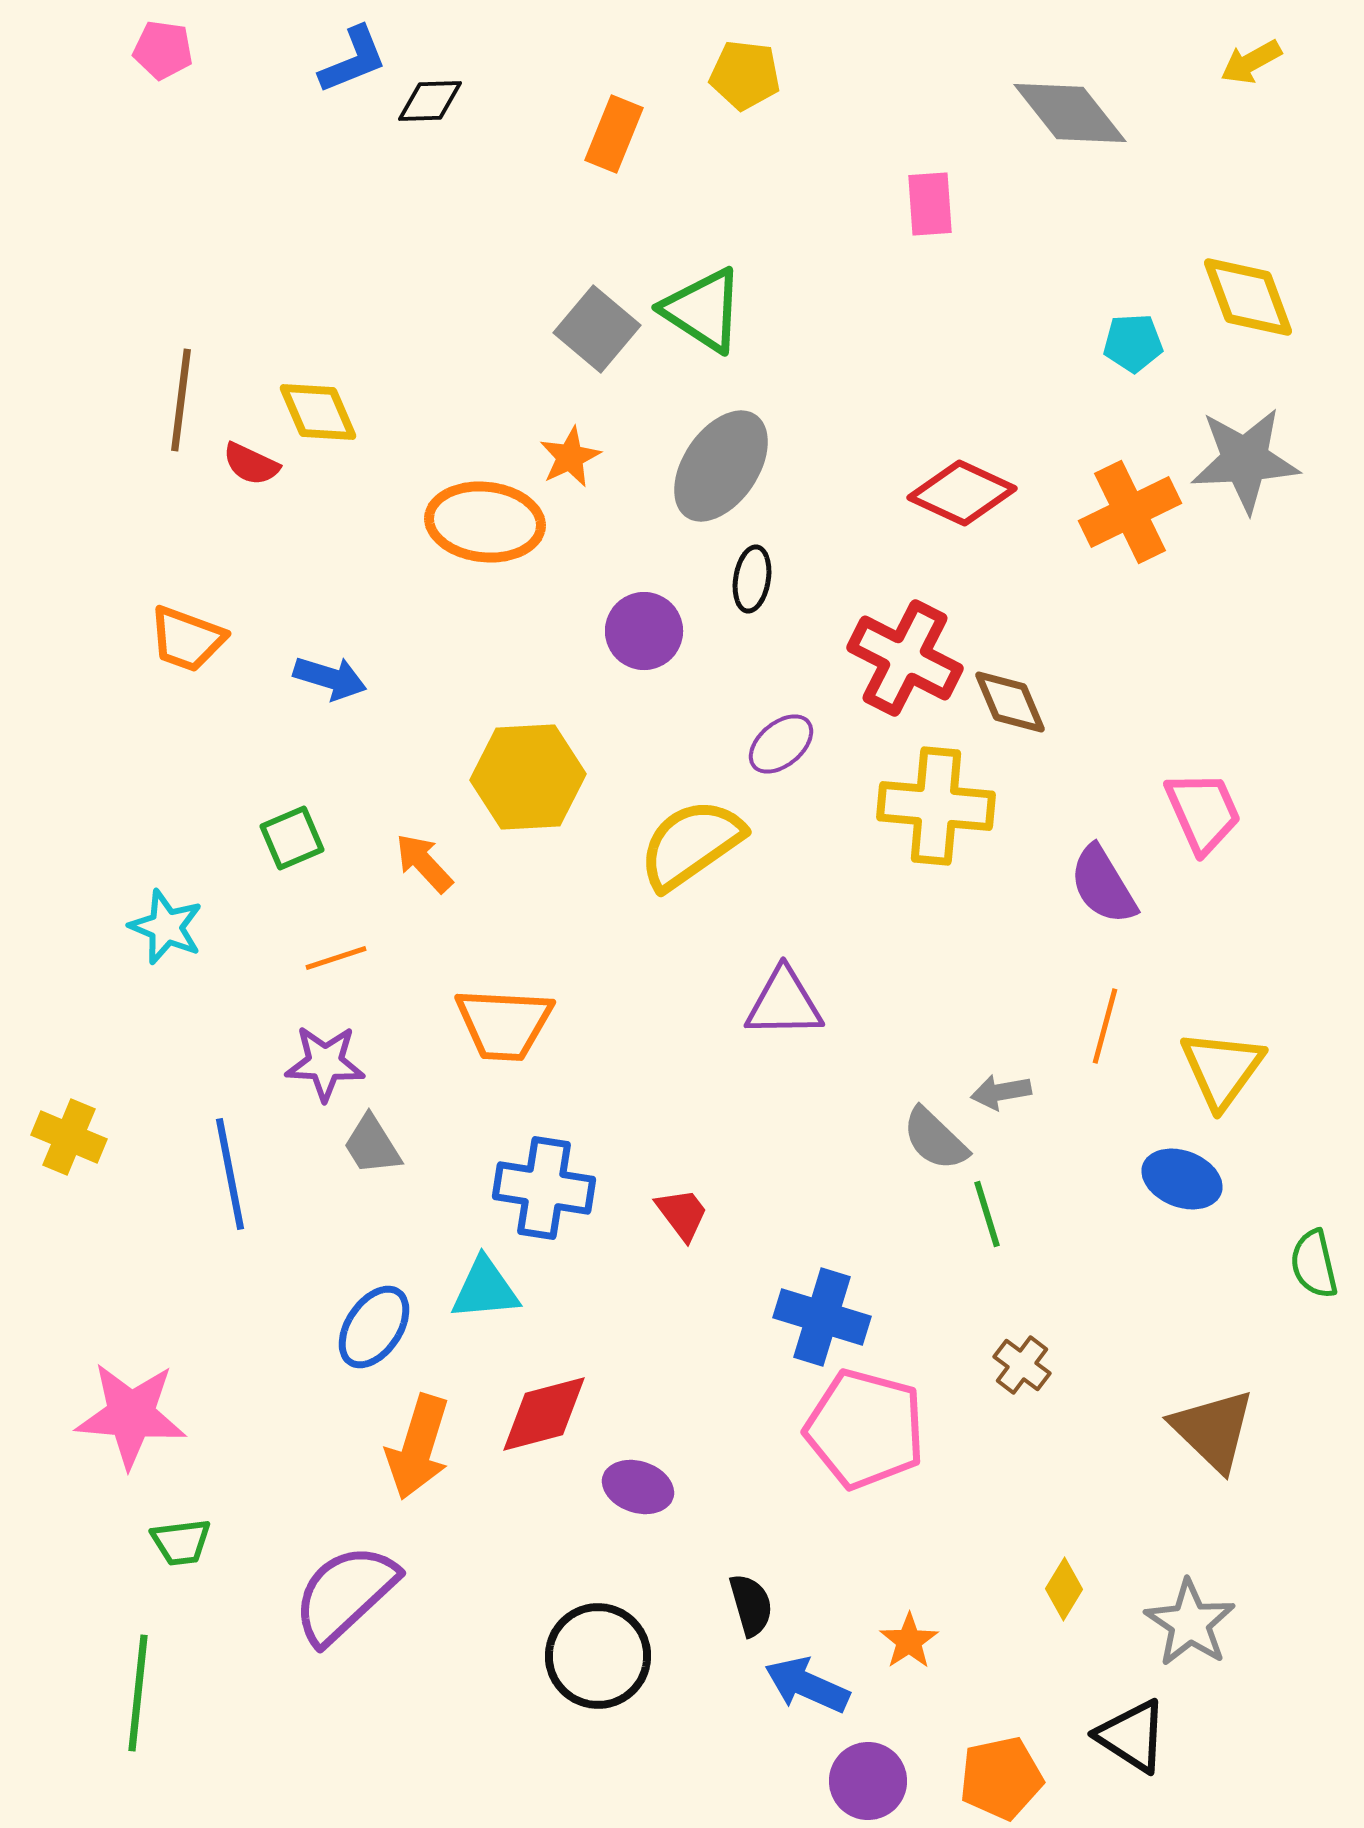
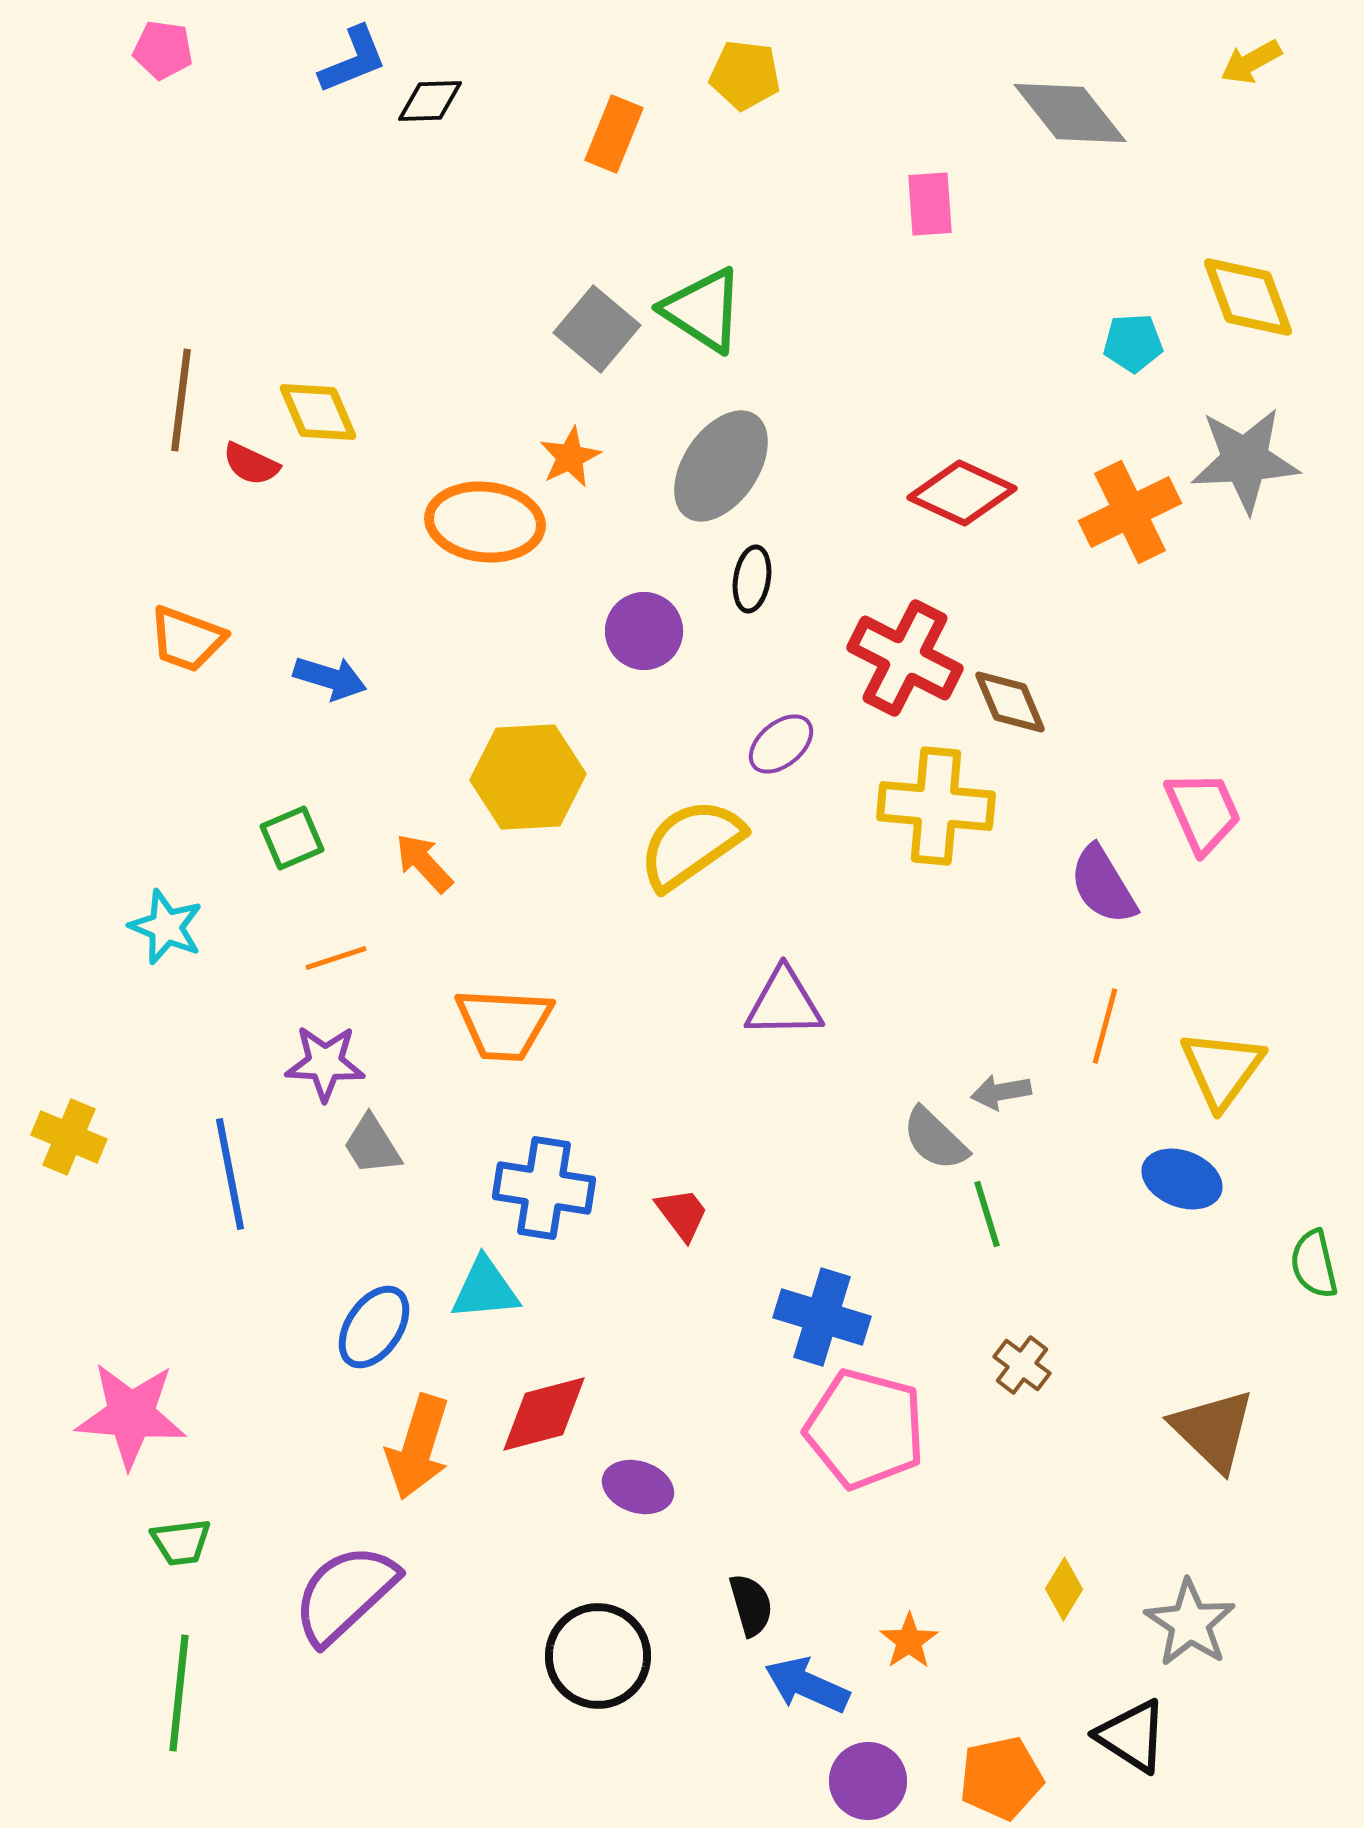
green line at (138, 1693): moved 41 px right
